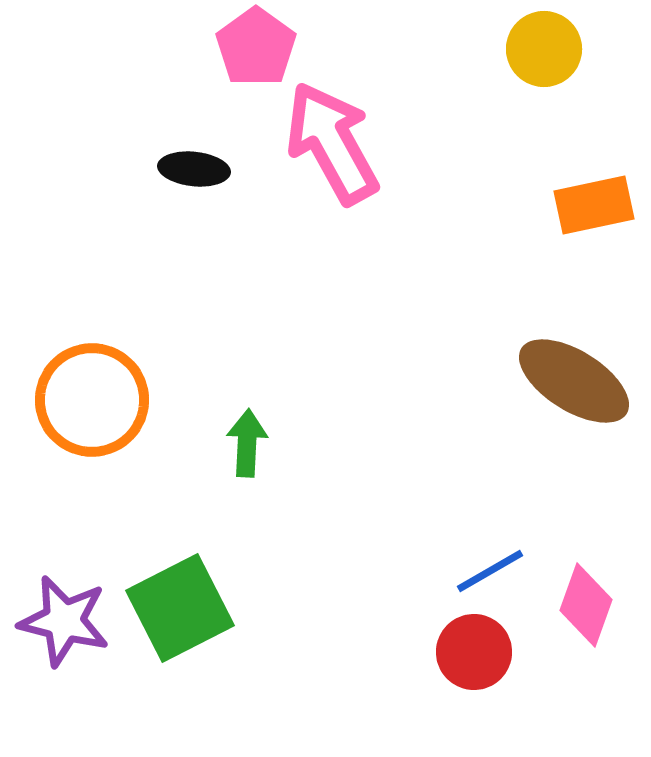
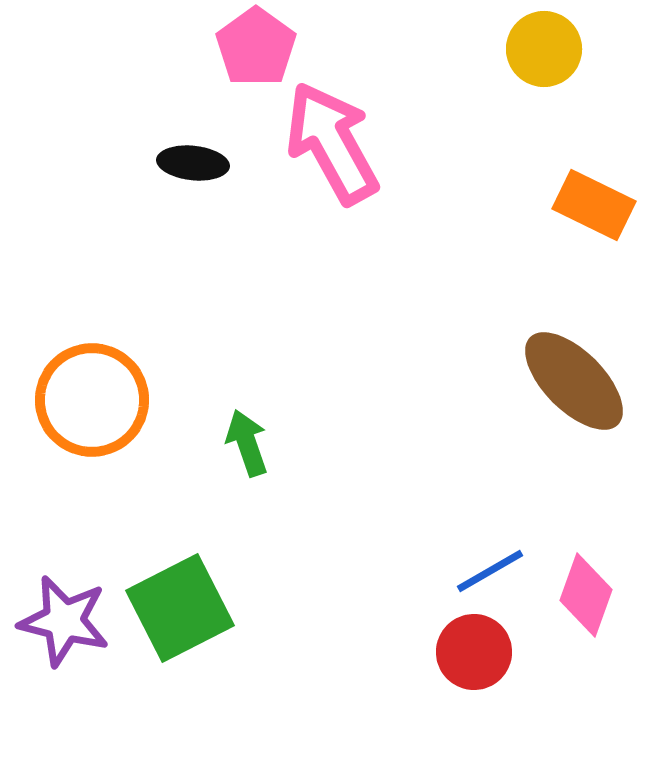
black ellipse: moved 1 px left, 6 px up
orange rectangle: rotated 38 degrees clockwise
brown ellipse: rotated 13 degrees clockwise
green arrow: rotated 22 degrees counterclockwise
pink diamond: moved 10 px up
